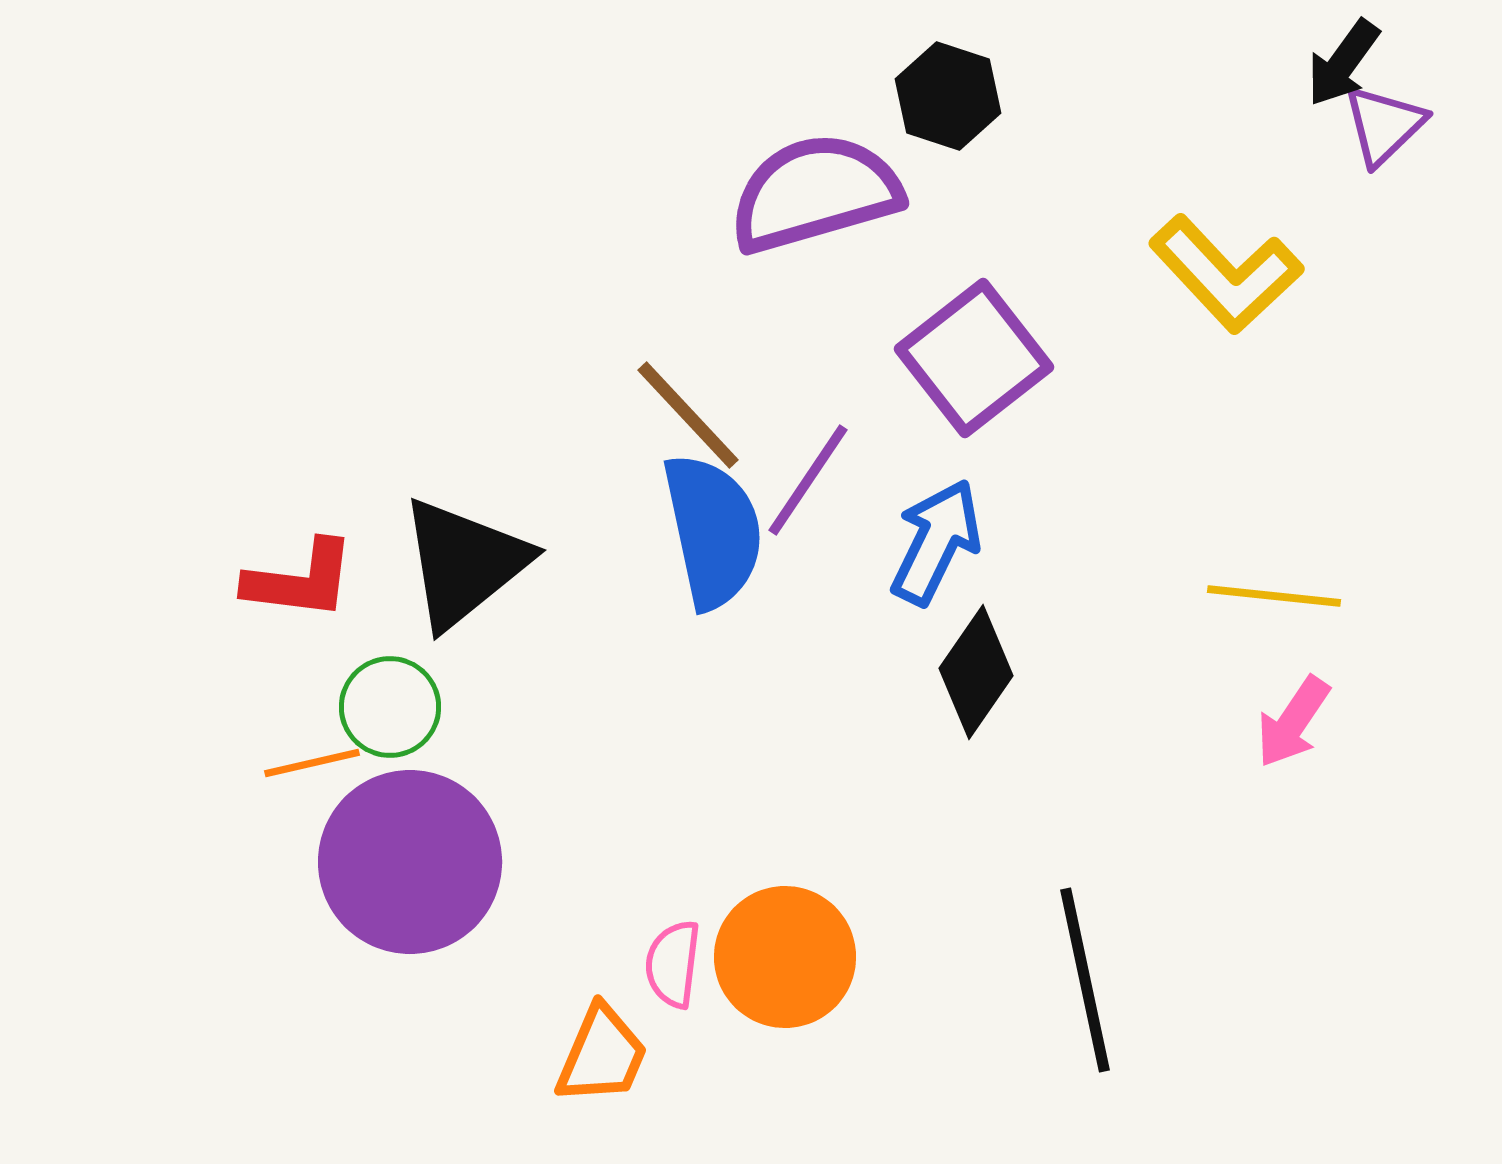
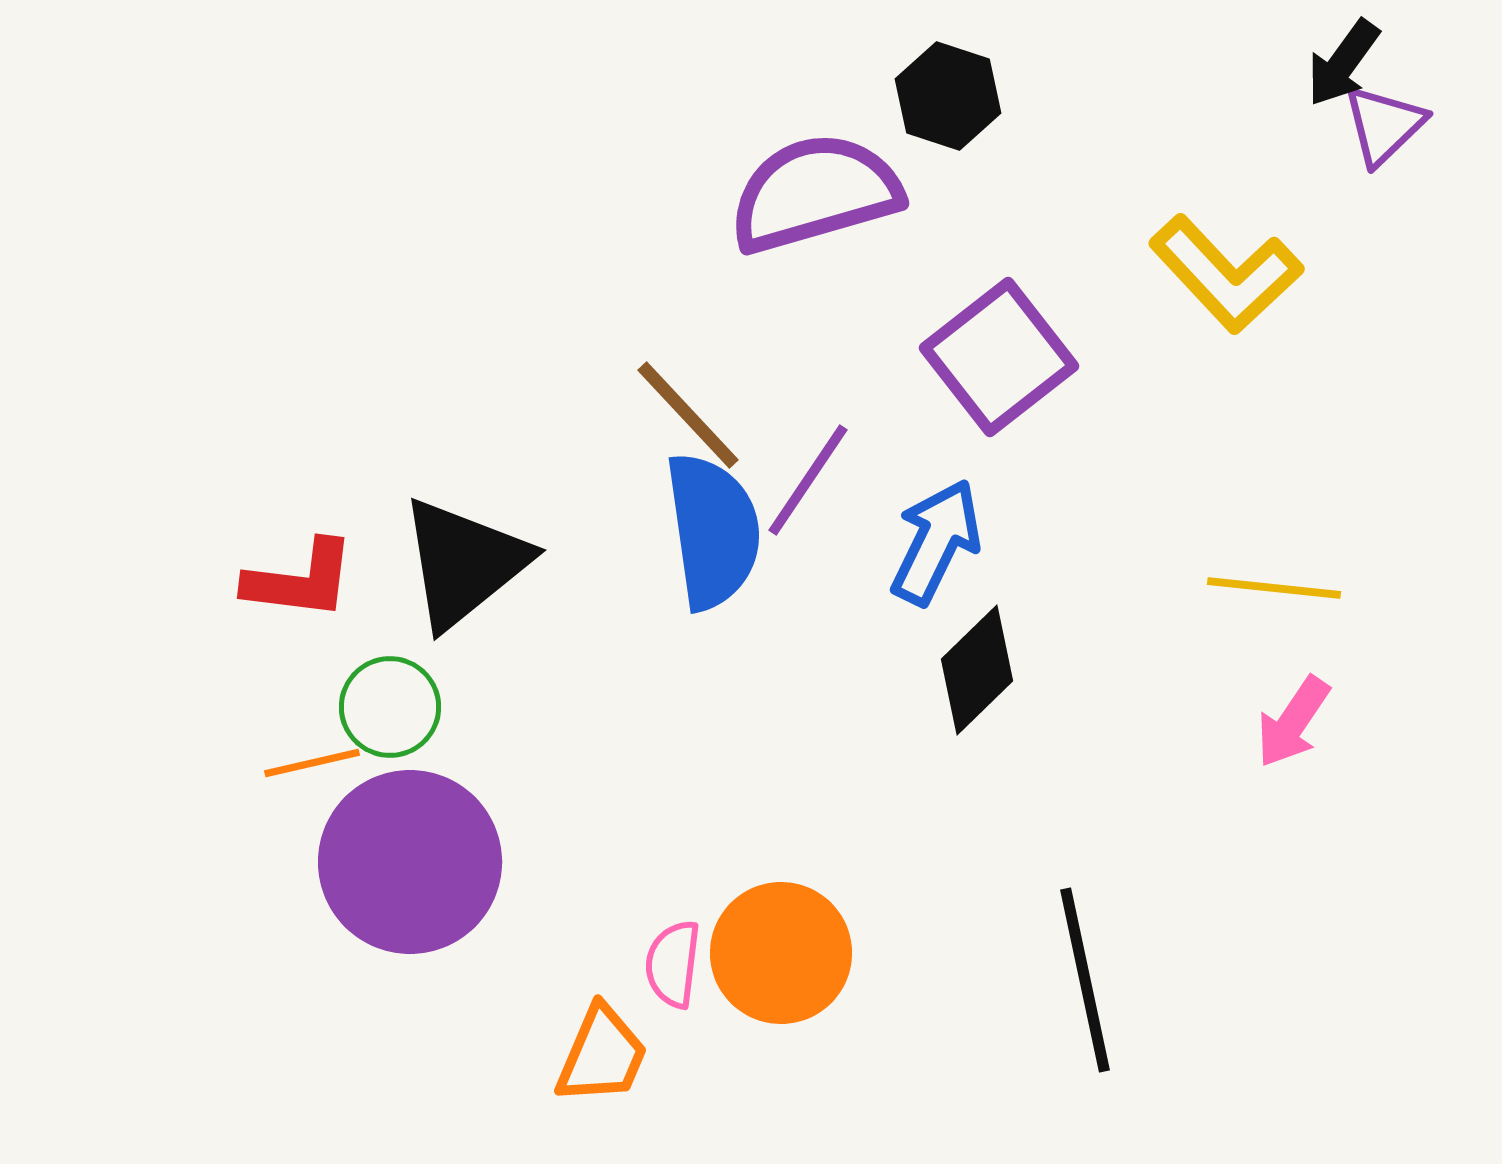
purple square: moved 25 px right, 1 px up
blue semicircle: rotated 4 degrees clockwise
yellow line: moved 8 px up
black diamond: moved 1 px right, 2 px up; rotated 11 degrees clockwise
orange circle: moved 4 px left, 4 px up
